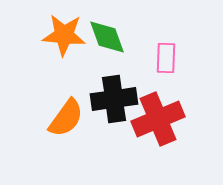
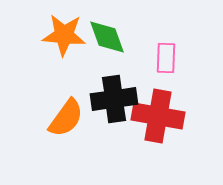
red cross: moved 3 px up; rotated 33 degrees clockwise
